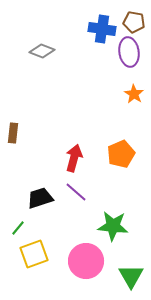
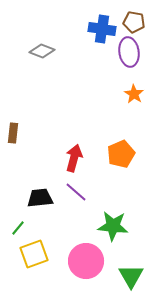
black trapezoid: rotated 12 degrees clockwise
